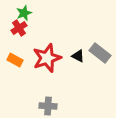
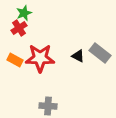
red star: moved 7 px left; rotated 20 degrees clockwise
